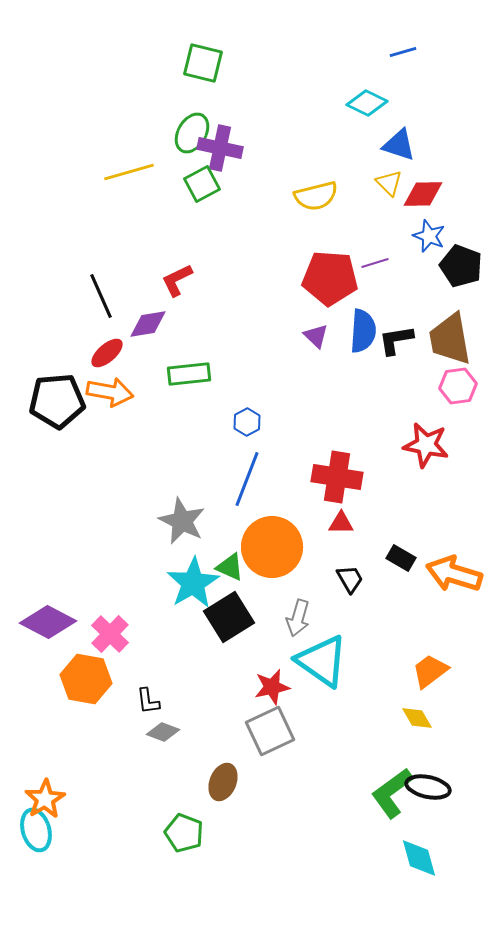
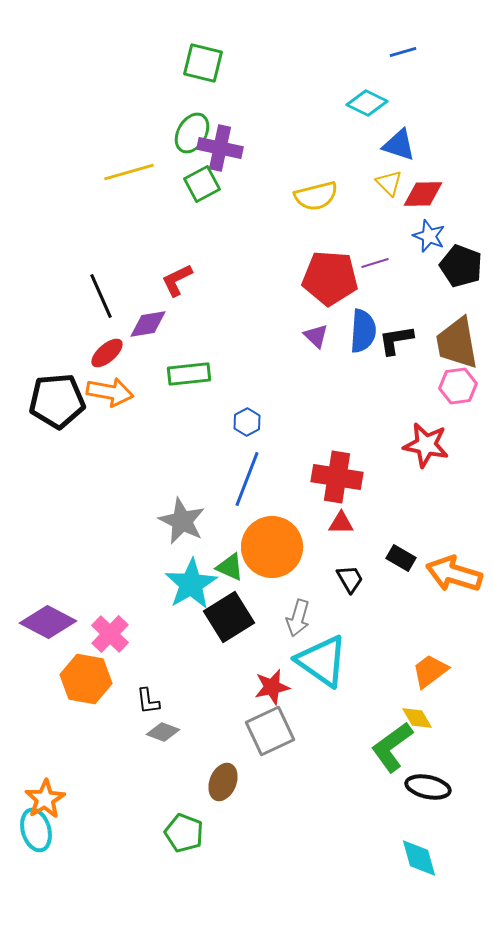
brown trapezoid at (450, 339): moved 7 px right, 4 px down
cyan star at (193, 583): moved 2 px left, 1 px down
green L-shape at (392, 793): moved 46 px up
